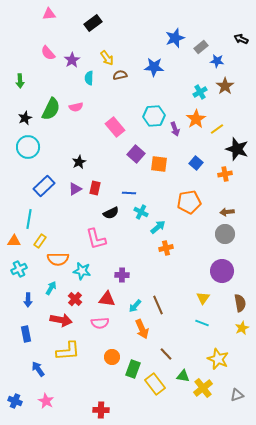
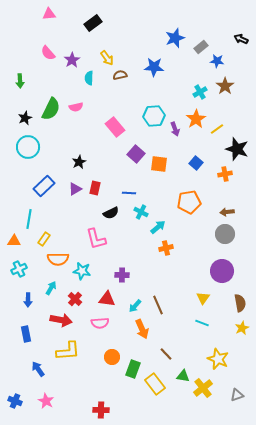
yellow rectangle at (40, 241): moved 4 px right, 2 px up
